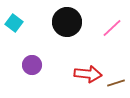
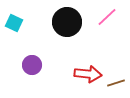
cyan square: rotated 12 degrees counterclockwise
pink line: moved 5 px left, 11 px up
